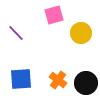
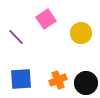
pink square: moved 8 px left, 4 px down; rotated 18 degrees counterclockwise
purple line: moved 4 px down
orange cross: rotated 30 degrees clockwise
